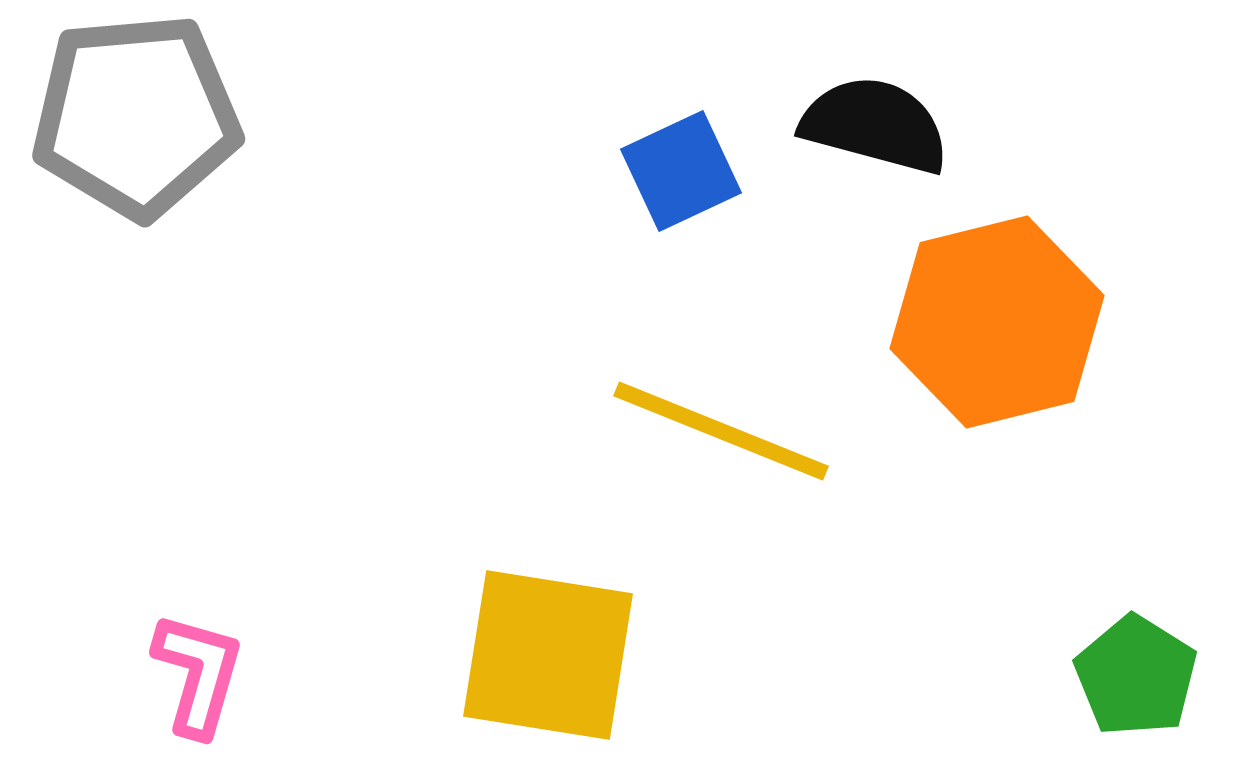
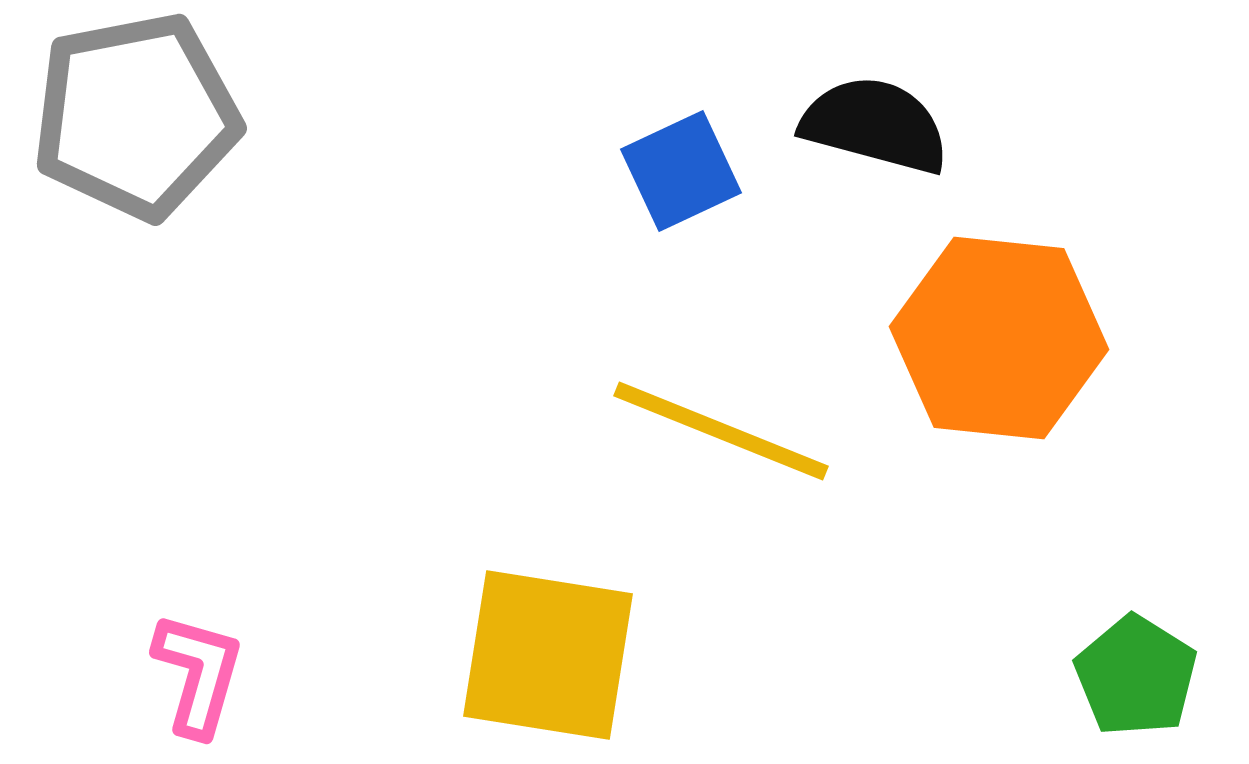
gray pentagon: rotated 6 degrees counterclockwise
orange hexagon: moved 2 px right, 16 px down; rotated 20 degrees clockwise
